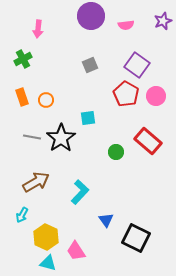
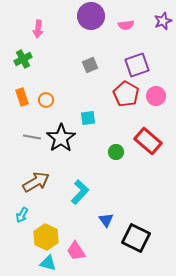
purple square: rotated 35 degrees clockwise
